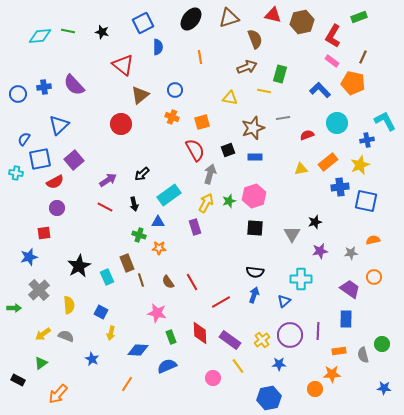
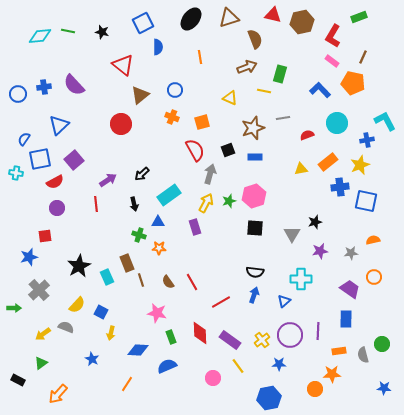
yellow triangle at (230, 98): rotated 14 degrees clockwise
red line at (105, 207): moved 9 px left, 3 px up; rotated 56 degrees clockwise
red square at (44, 233): moved 1 px right, 3 px down
yellow semicircle at (69, 305): moved 8 px right; rotated 48 degrees clockwise
gray semicircle at (66, 336): moved 9 px up
